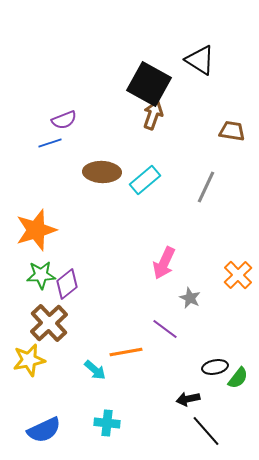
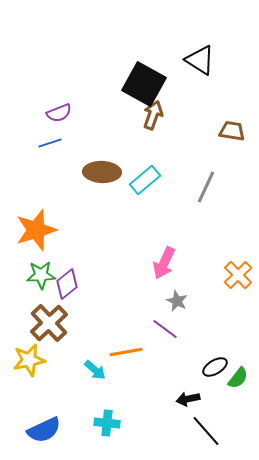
black square: moved 5 px left
purple semicircle: moved 5 px left, 7 px up
gray star: moved 13 px left, 3 px down
black ellipse: rotated 20 degrees counterclockwise
